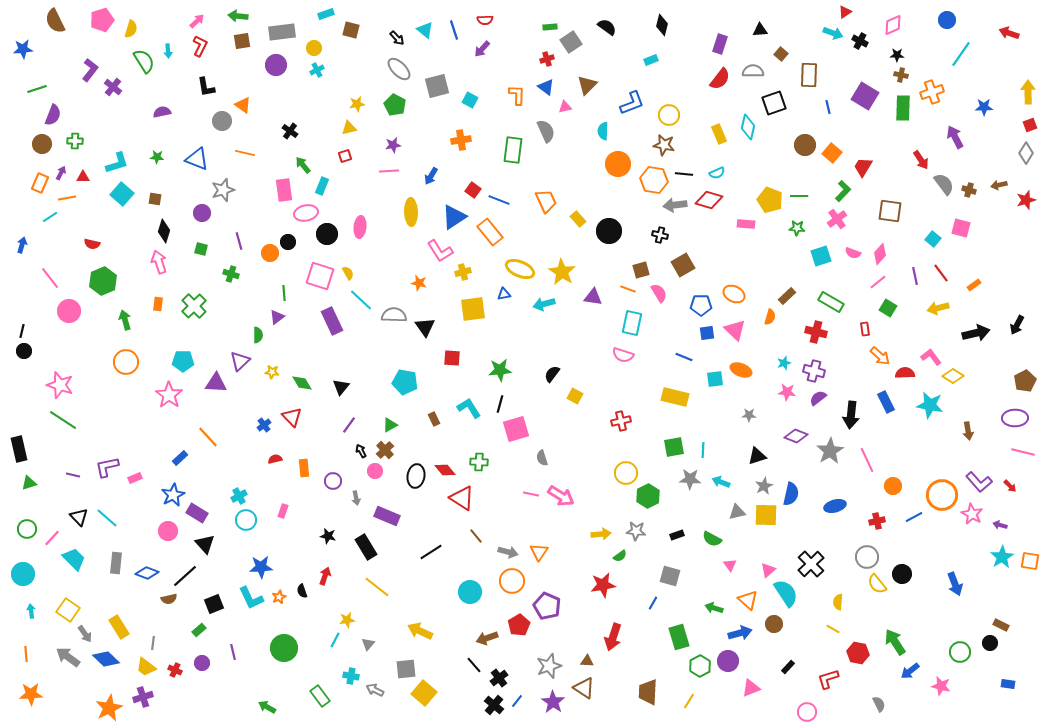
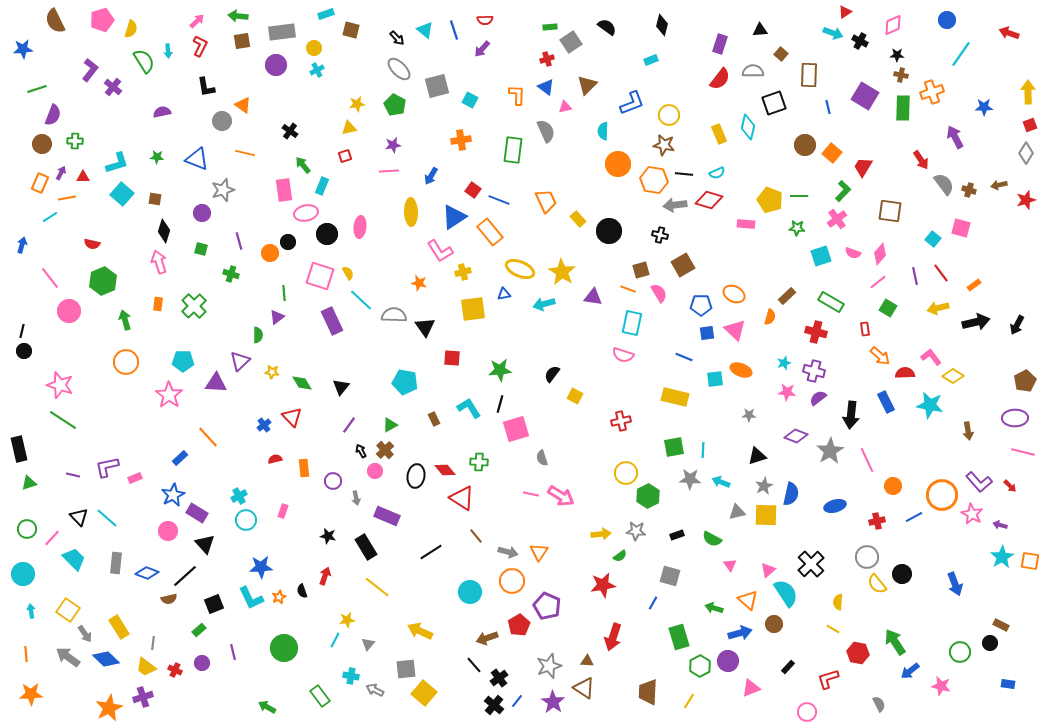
black arrow at (976, 333): moved 11 px up
